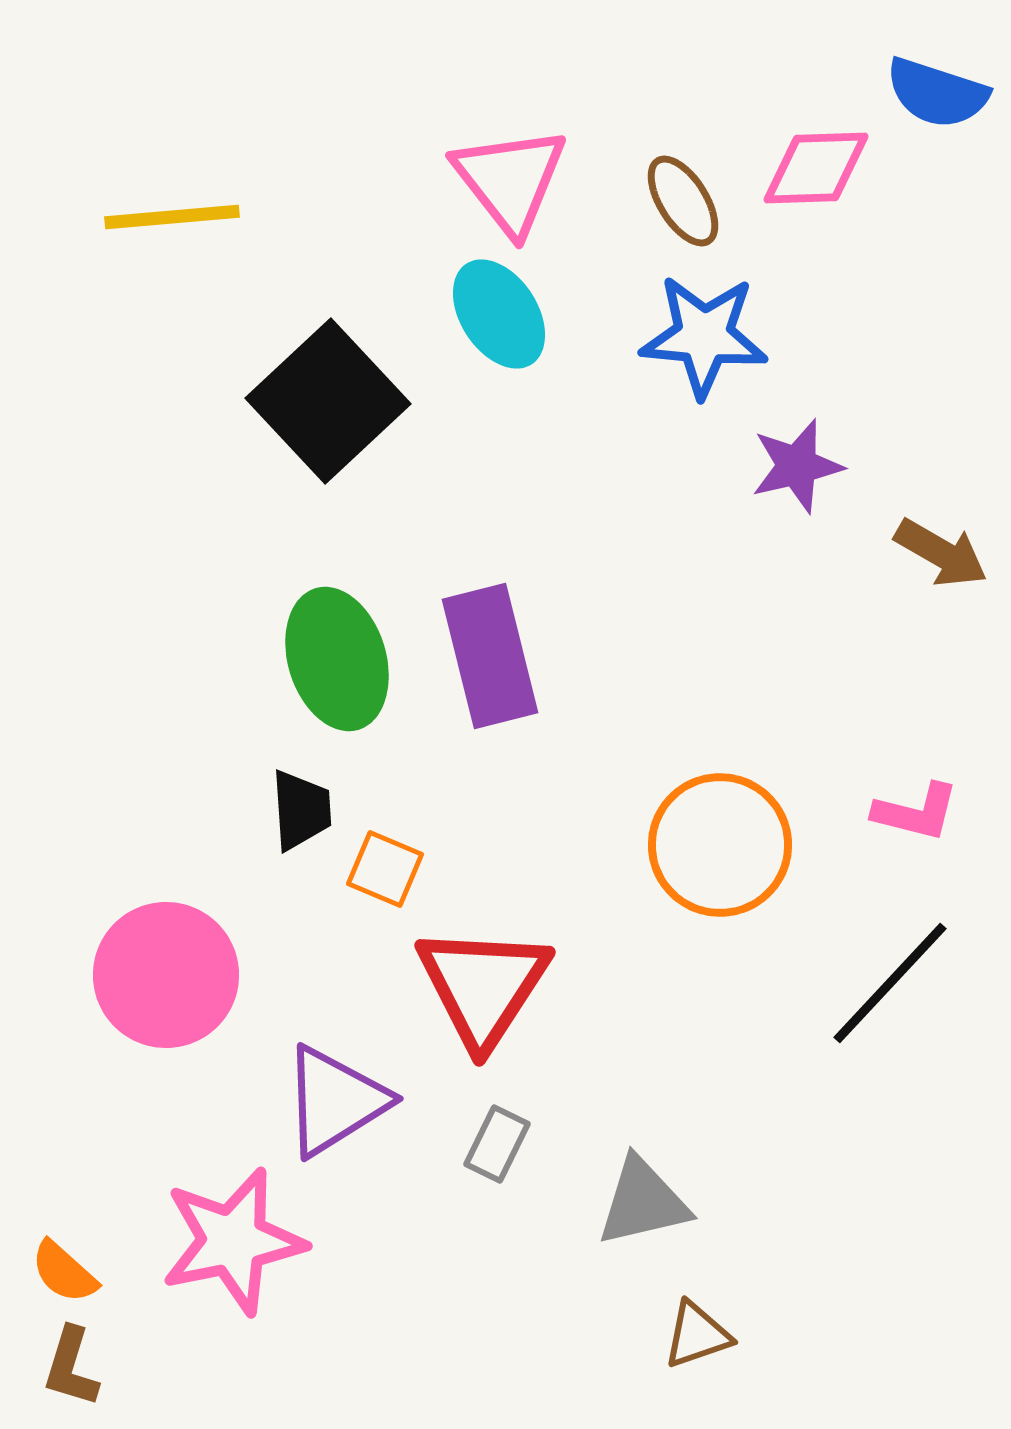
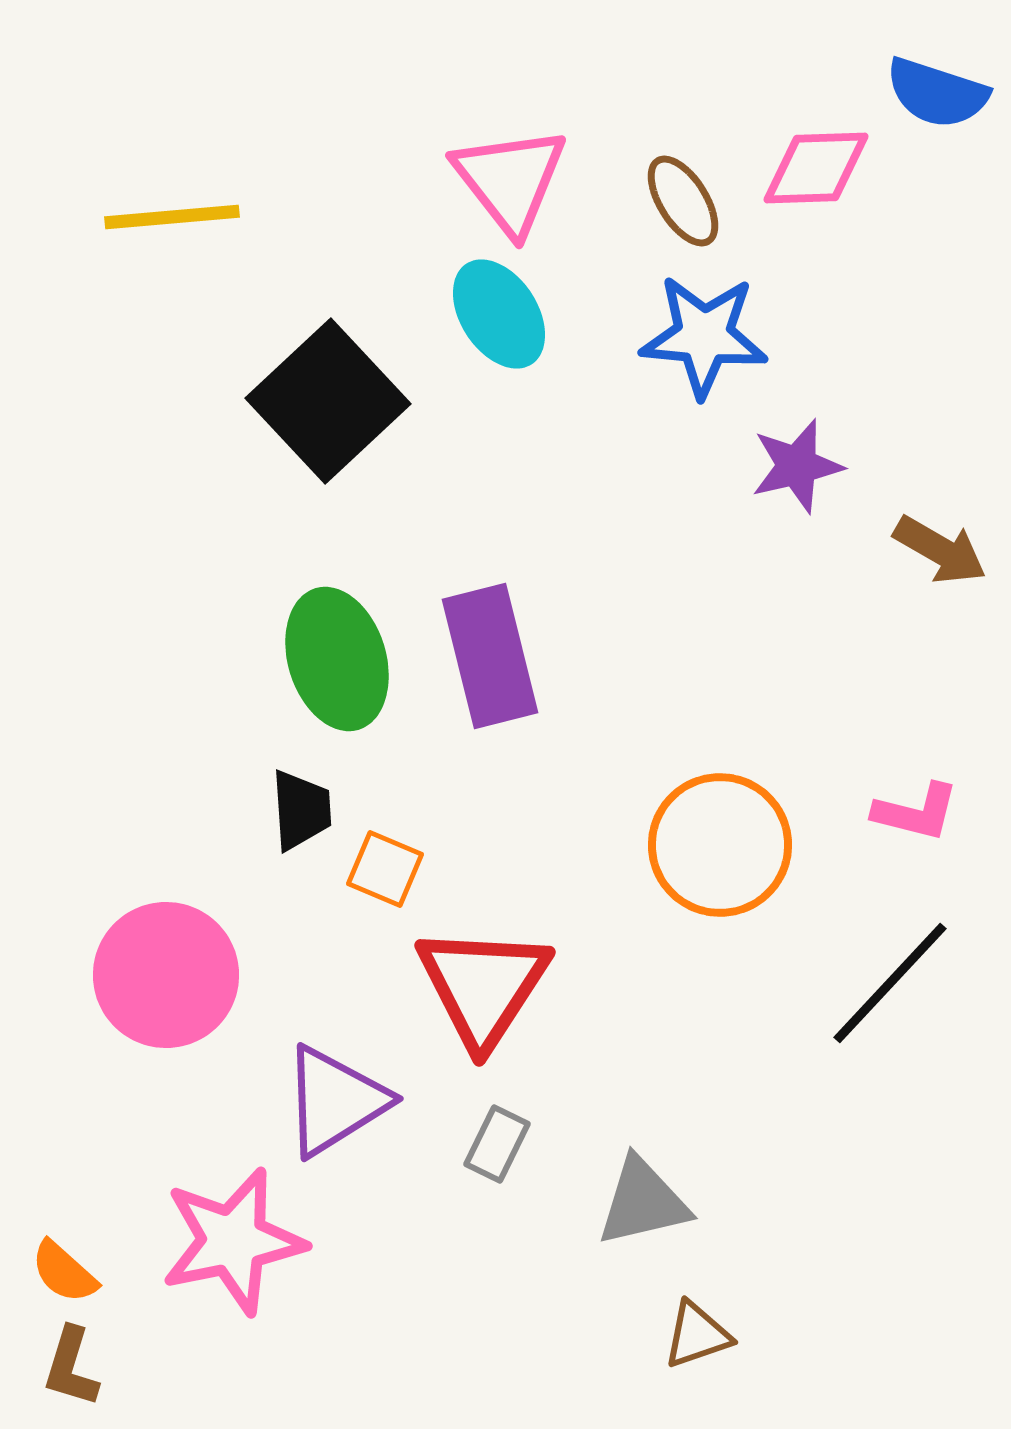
brown arrow: moved 1 px left, 3 px up
